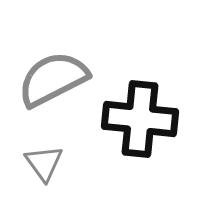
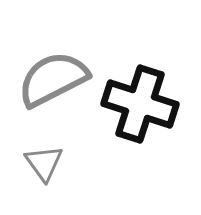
black cross: moved 15 px up; rotated 12 degrees clockwise
